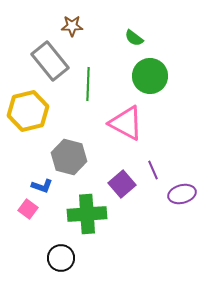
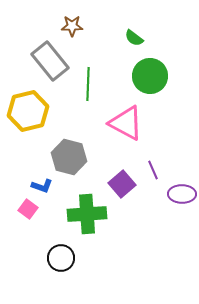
purple ellipse: rotated 16 degrees clockwise
